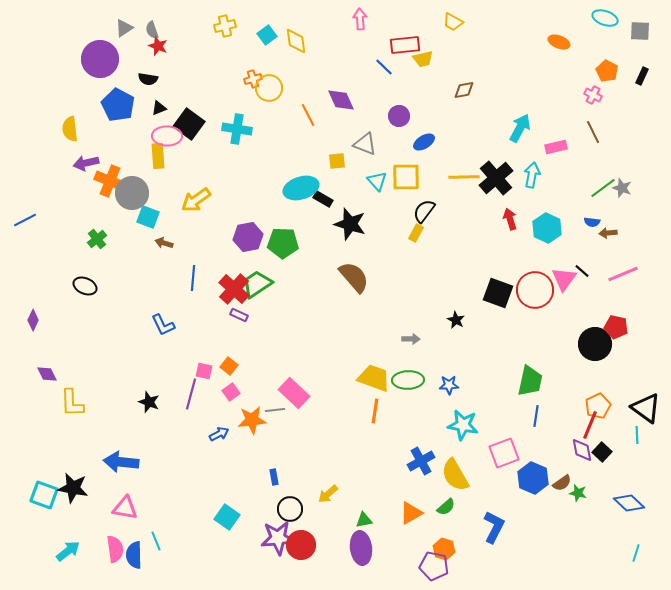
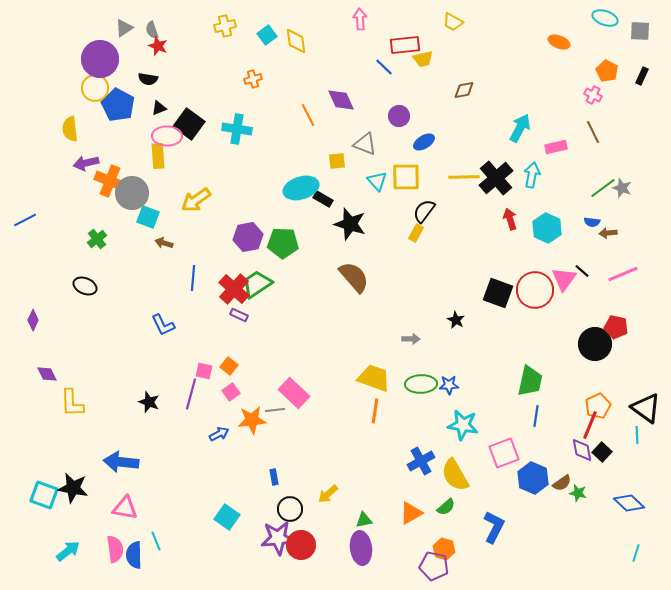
yellow circle at (269, 88): moved 174 px left
green ellipse at (408, 380): moved 13 px right, 4 px down
